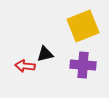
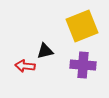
yellow square: moved 1 px left
black triangle: moved 3 px up
